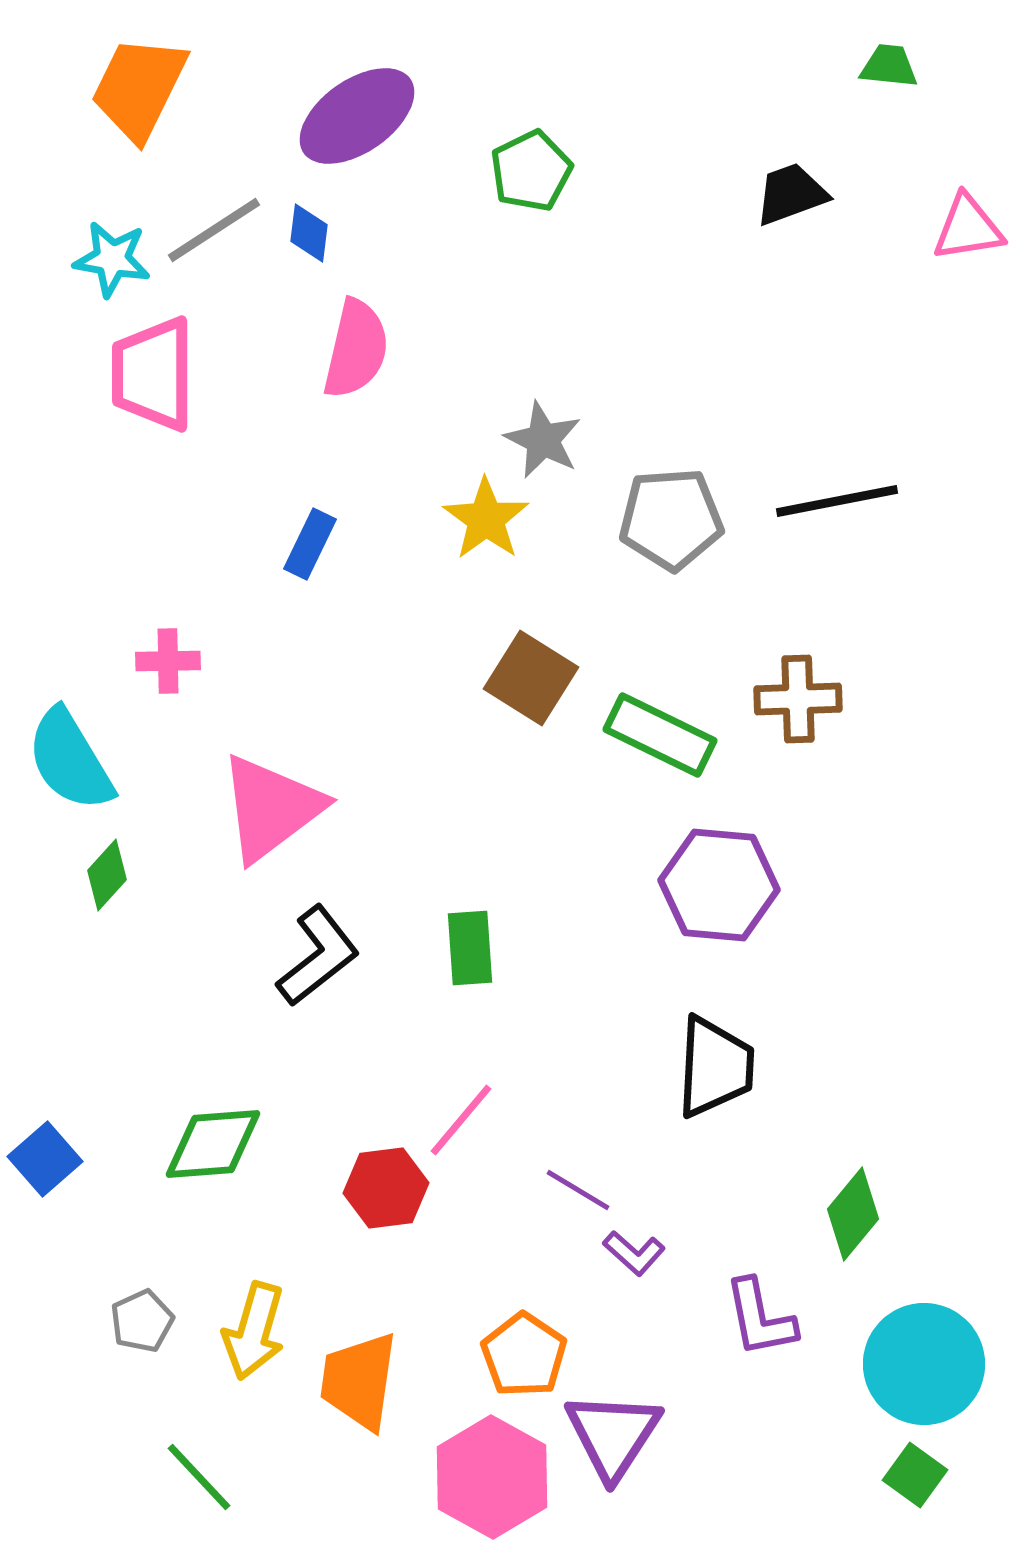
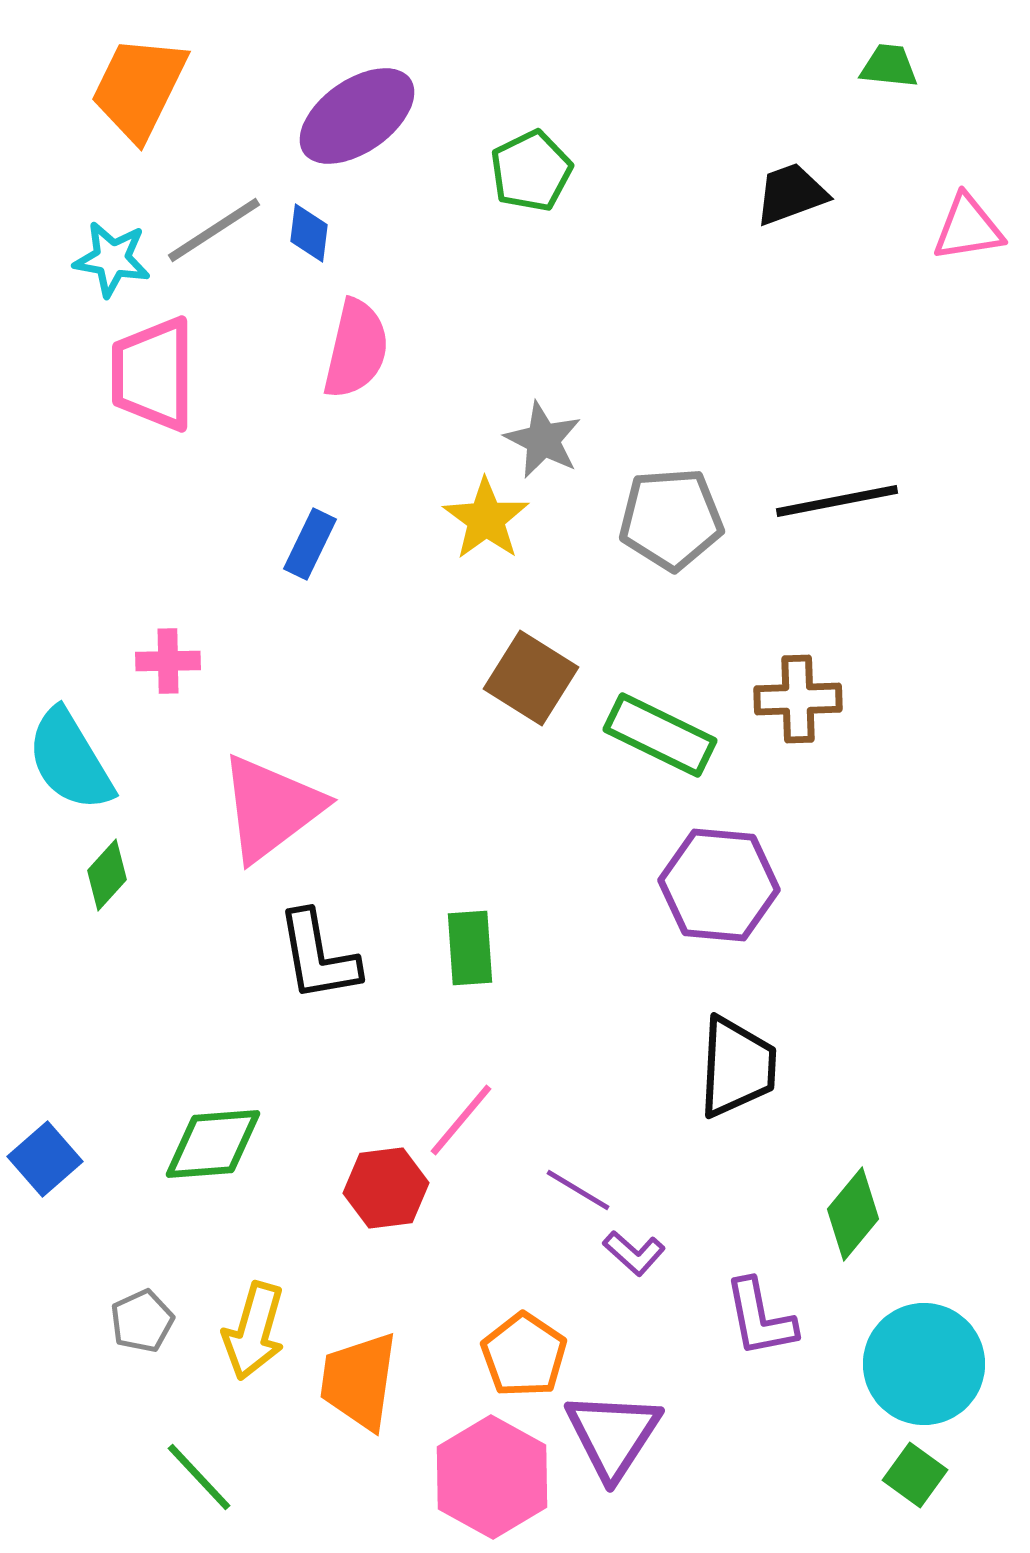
black L-shape at (318, 956): rotated 118 degrees clockwise
black trapezoid at (715, 1067): moved 22 px right
